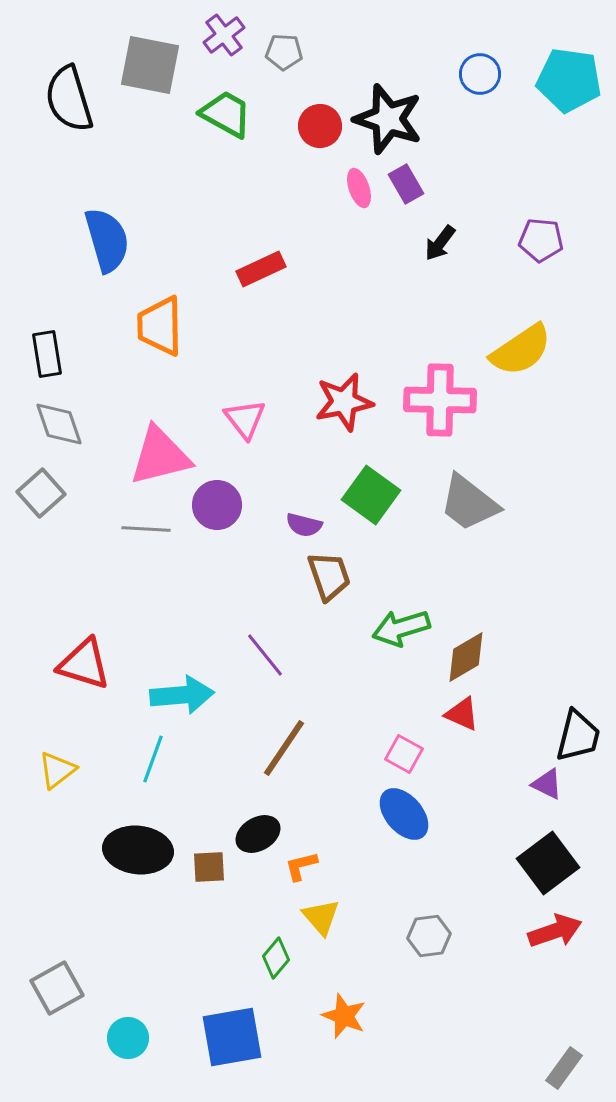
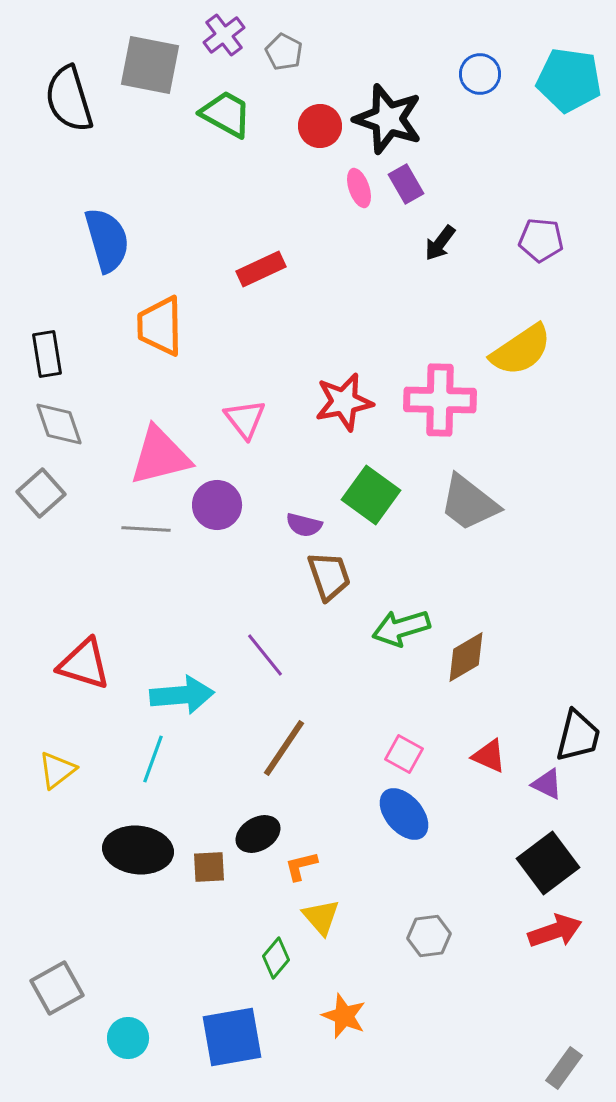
gray pentagon at (284, 52): rotated 24 degrees clockwise
red triangle at (462, 714): moved 27 px right, 42 px down
